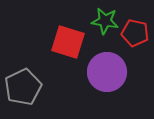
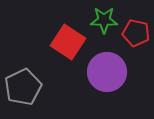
green star: moved 1 px left, 1 px up; rotated 8 degrees counterclockwise
red pentagon: moved 1 px right
red square: rotated 16 degrees clockwise
